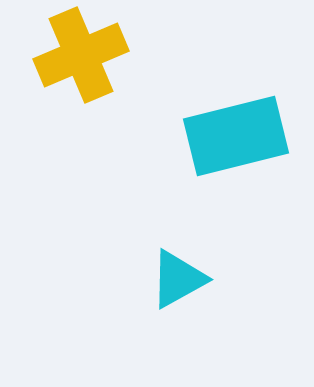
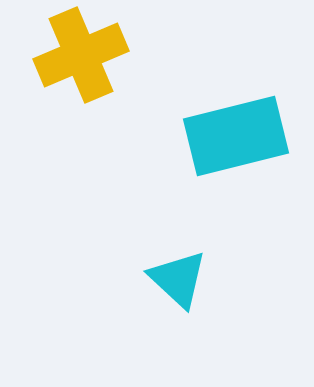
cyan triangle: rotated 48 degrees counterclockwise
